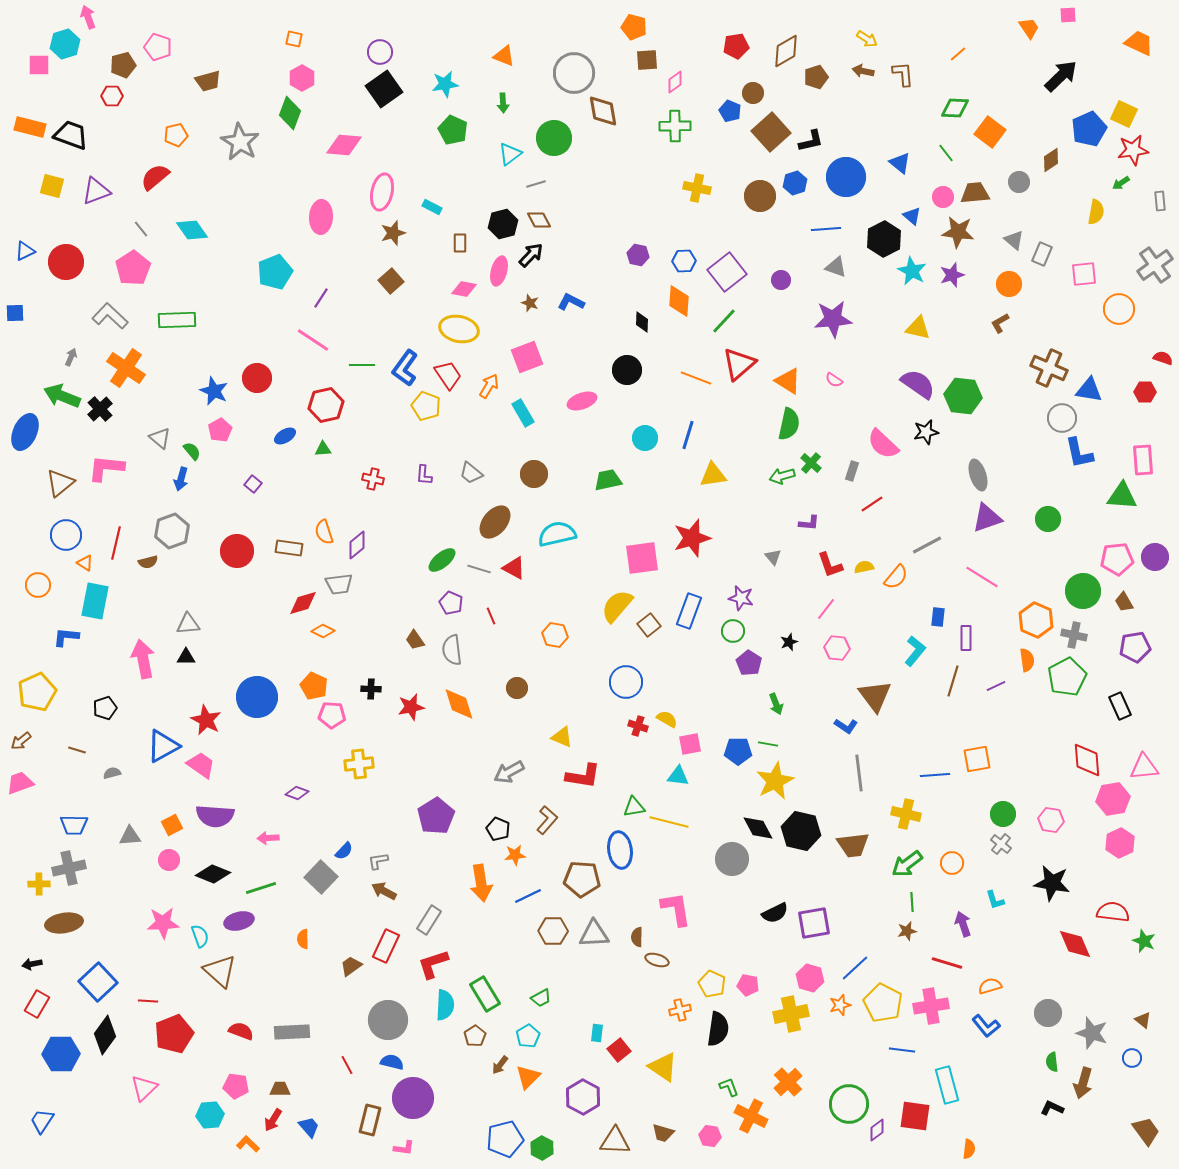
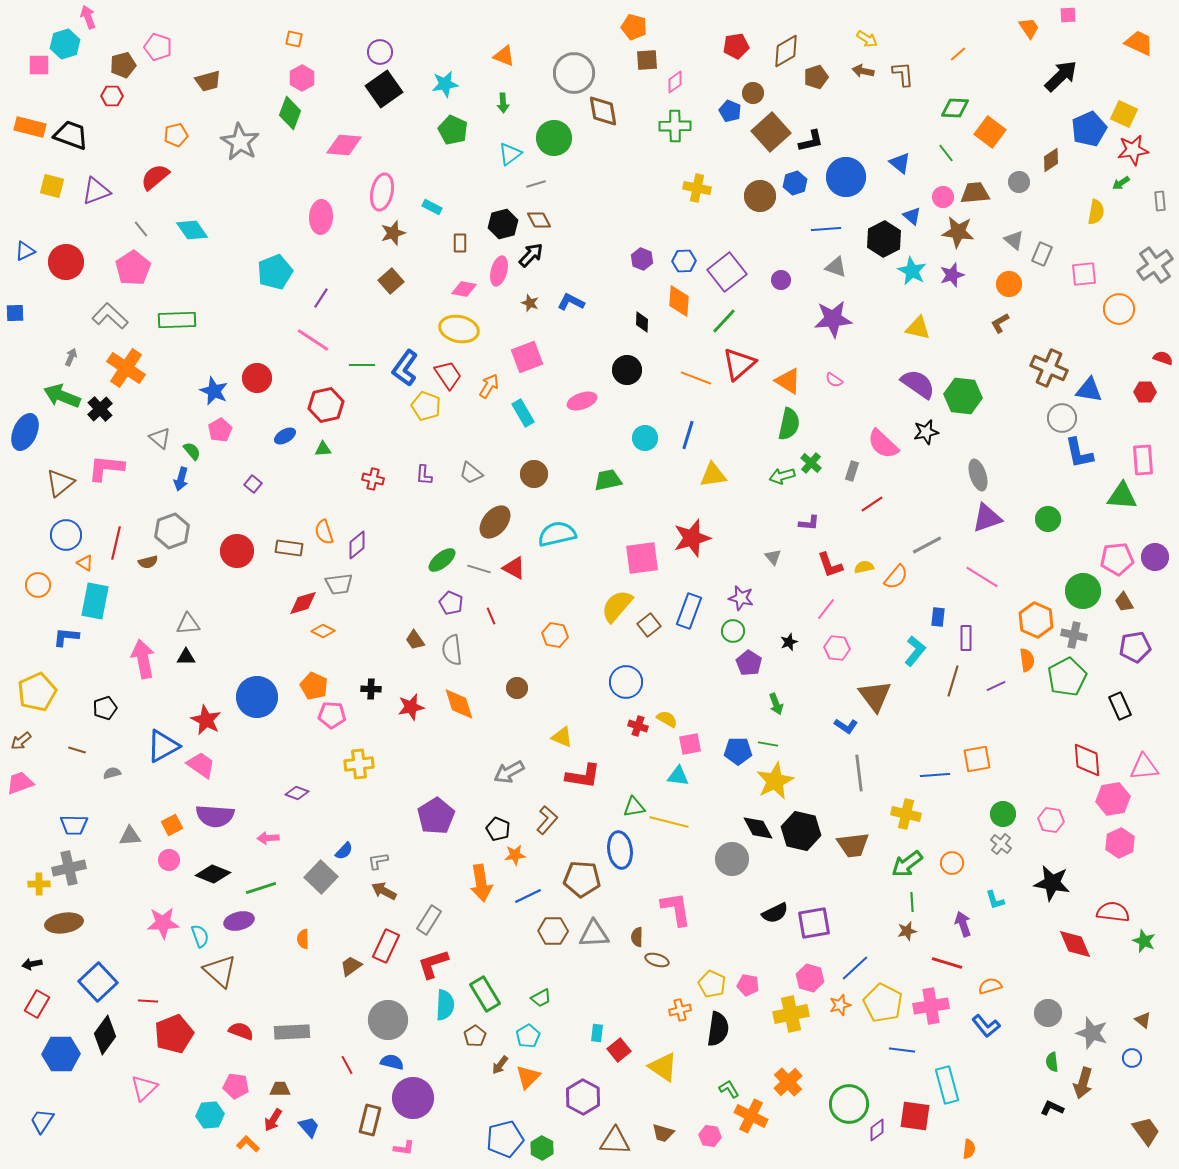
purple hexagon at (638, 255): moved 4 px right, 4 px down; rotated 10 degrees clockwise
green L-shape at (729, 1087): moved 2 px down; rotated 10 degrees counterclockwise
